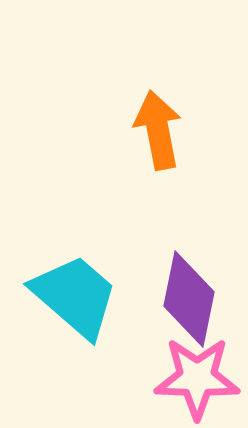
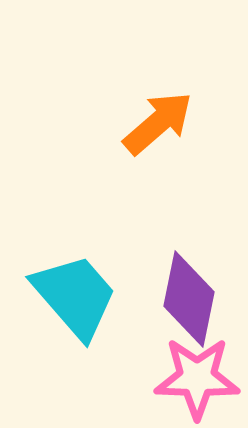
orange arrow: moved 7 px up; rotated 60 degrees clockwise
cyan trapezoid: rotated 8 degrees clockwise
